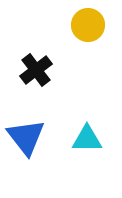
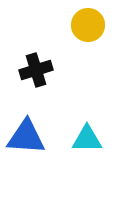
black cross: rotated 20 degrees clockwise
blue triangle: rotated 48 degrees counterclockwise
